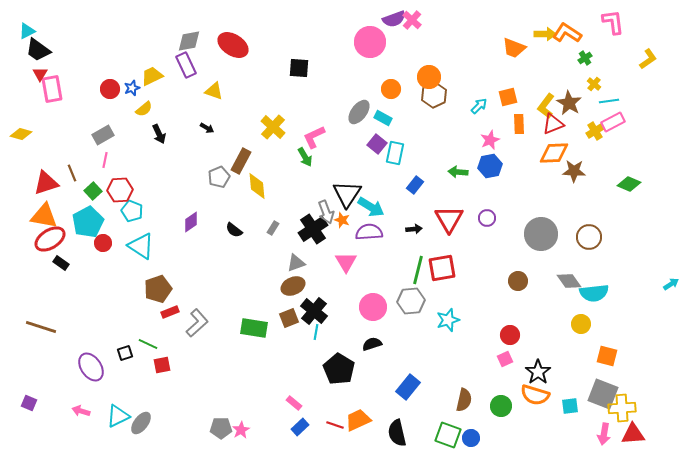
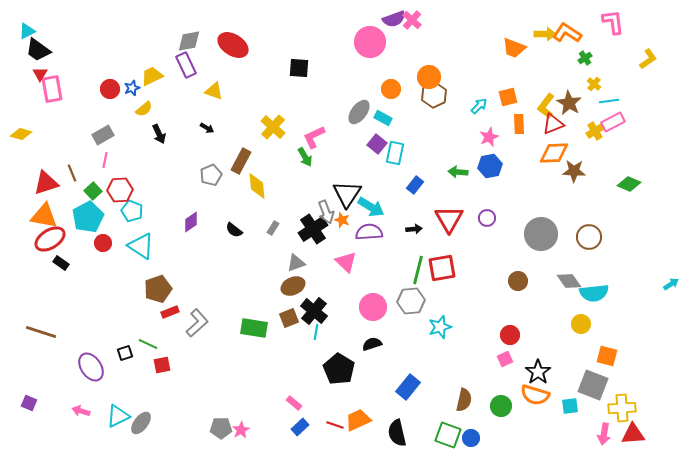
pink star at (490, 140): moved 1 px left, 3 px up
gray pentagon at (219, 177): moved 8 px left, 2 px up
cyan pentagon at (88, 222): moved 5 px up
pink triangle at (346, 262): rotated 15 degrees counterclockwise
cyan star at (448, 320): moved 8 px left, 7 px down
brown line at (41, 327): moved 5 px down
gray square at (603, 394): moved 10 px left, 9 px up
